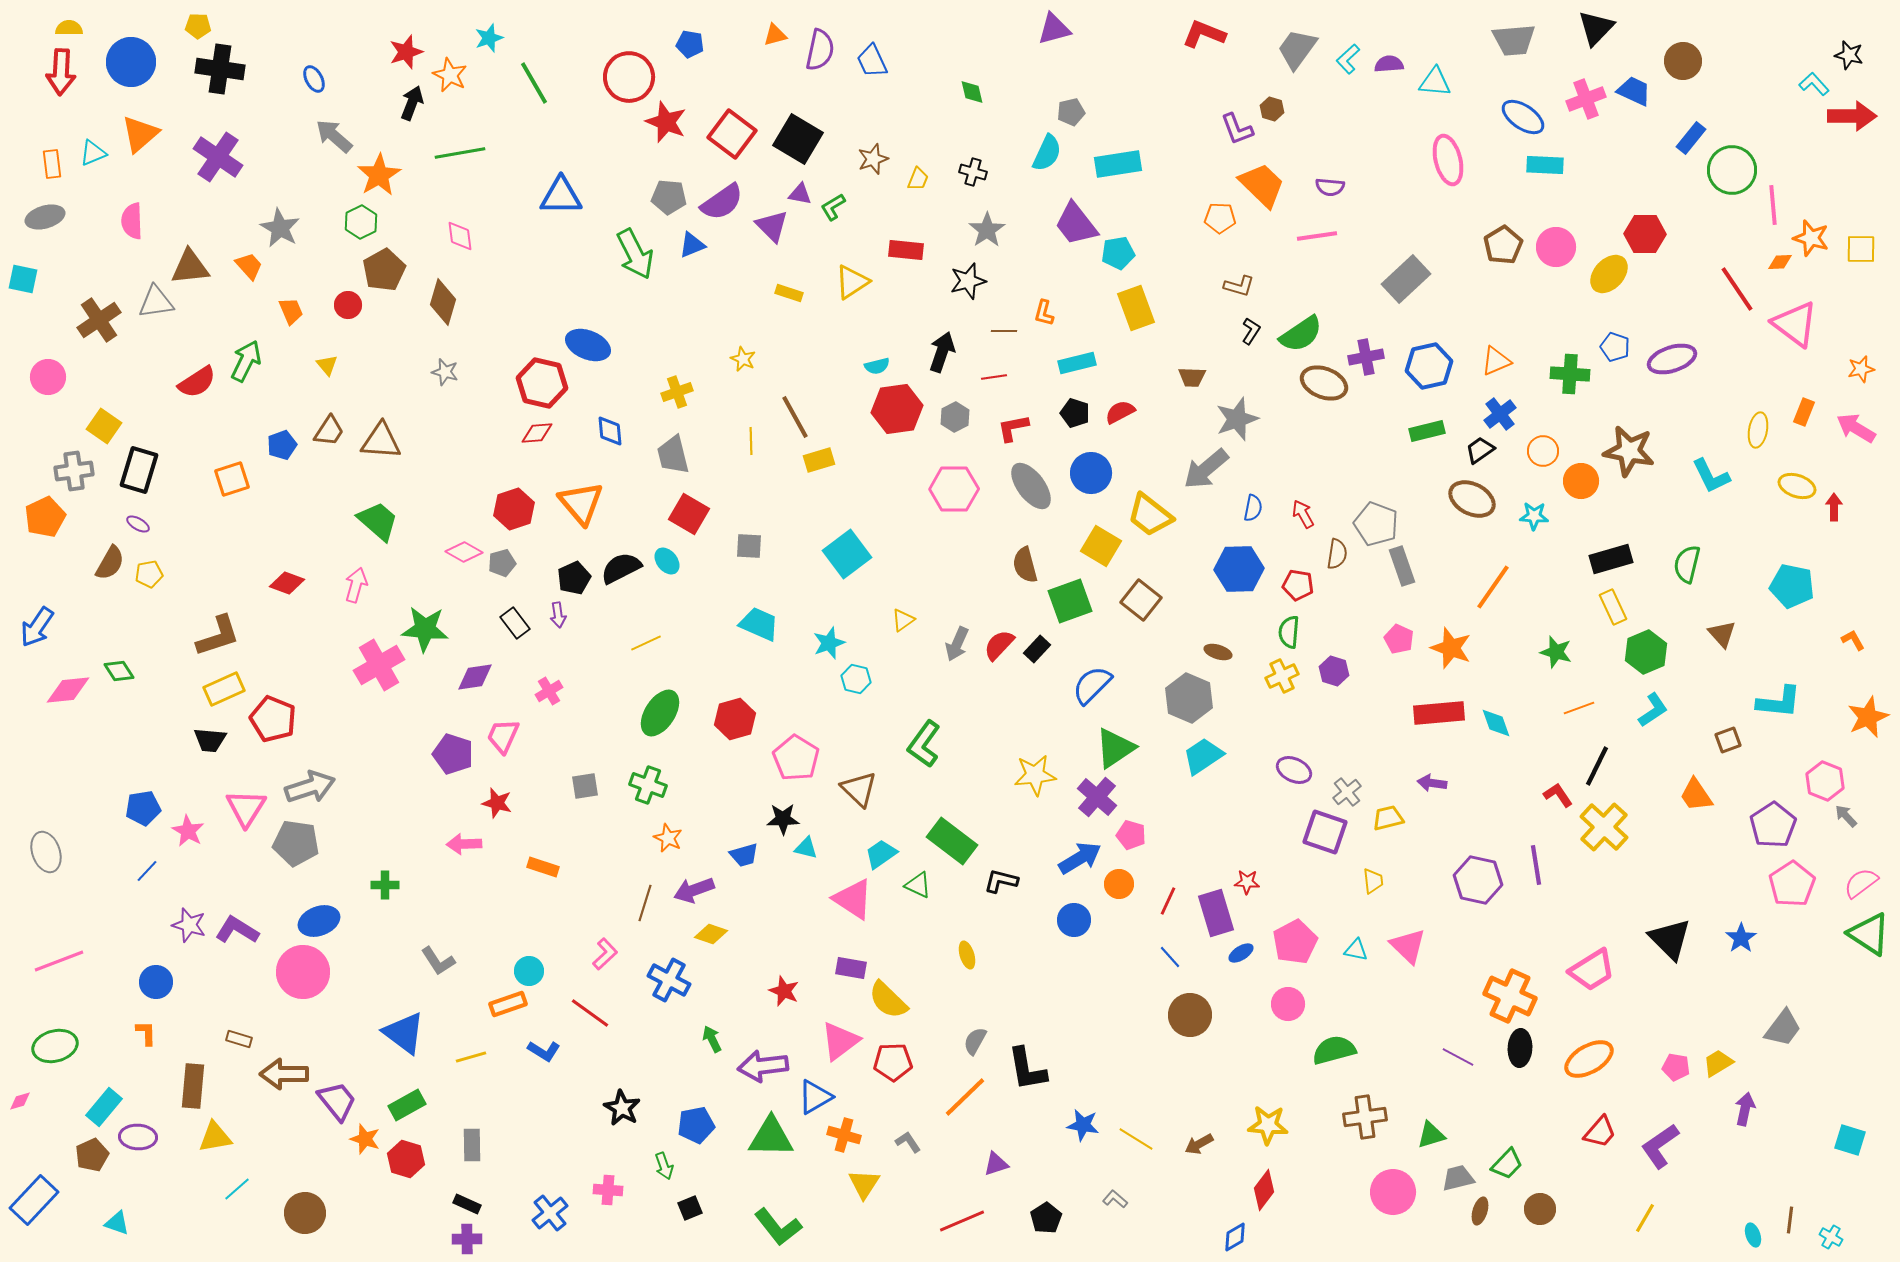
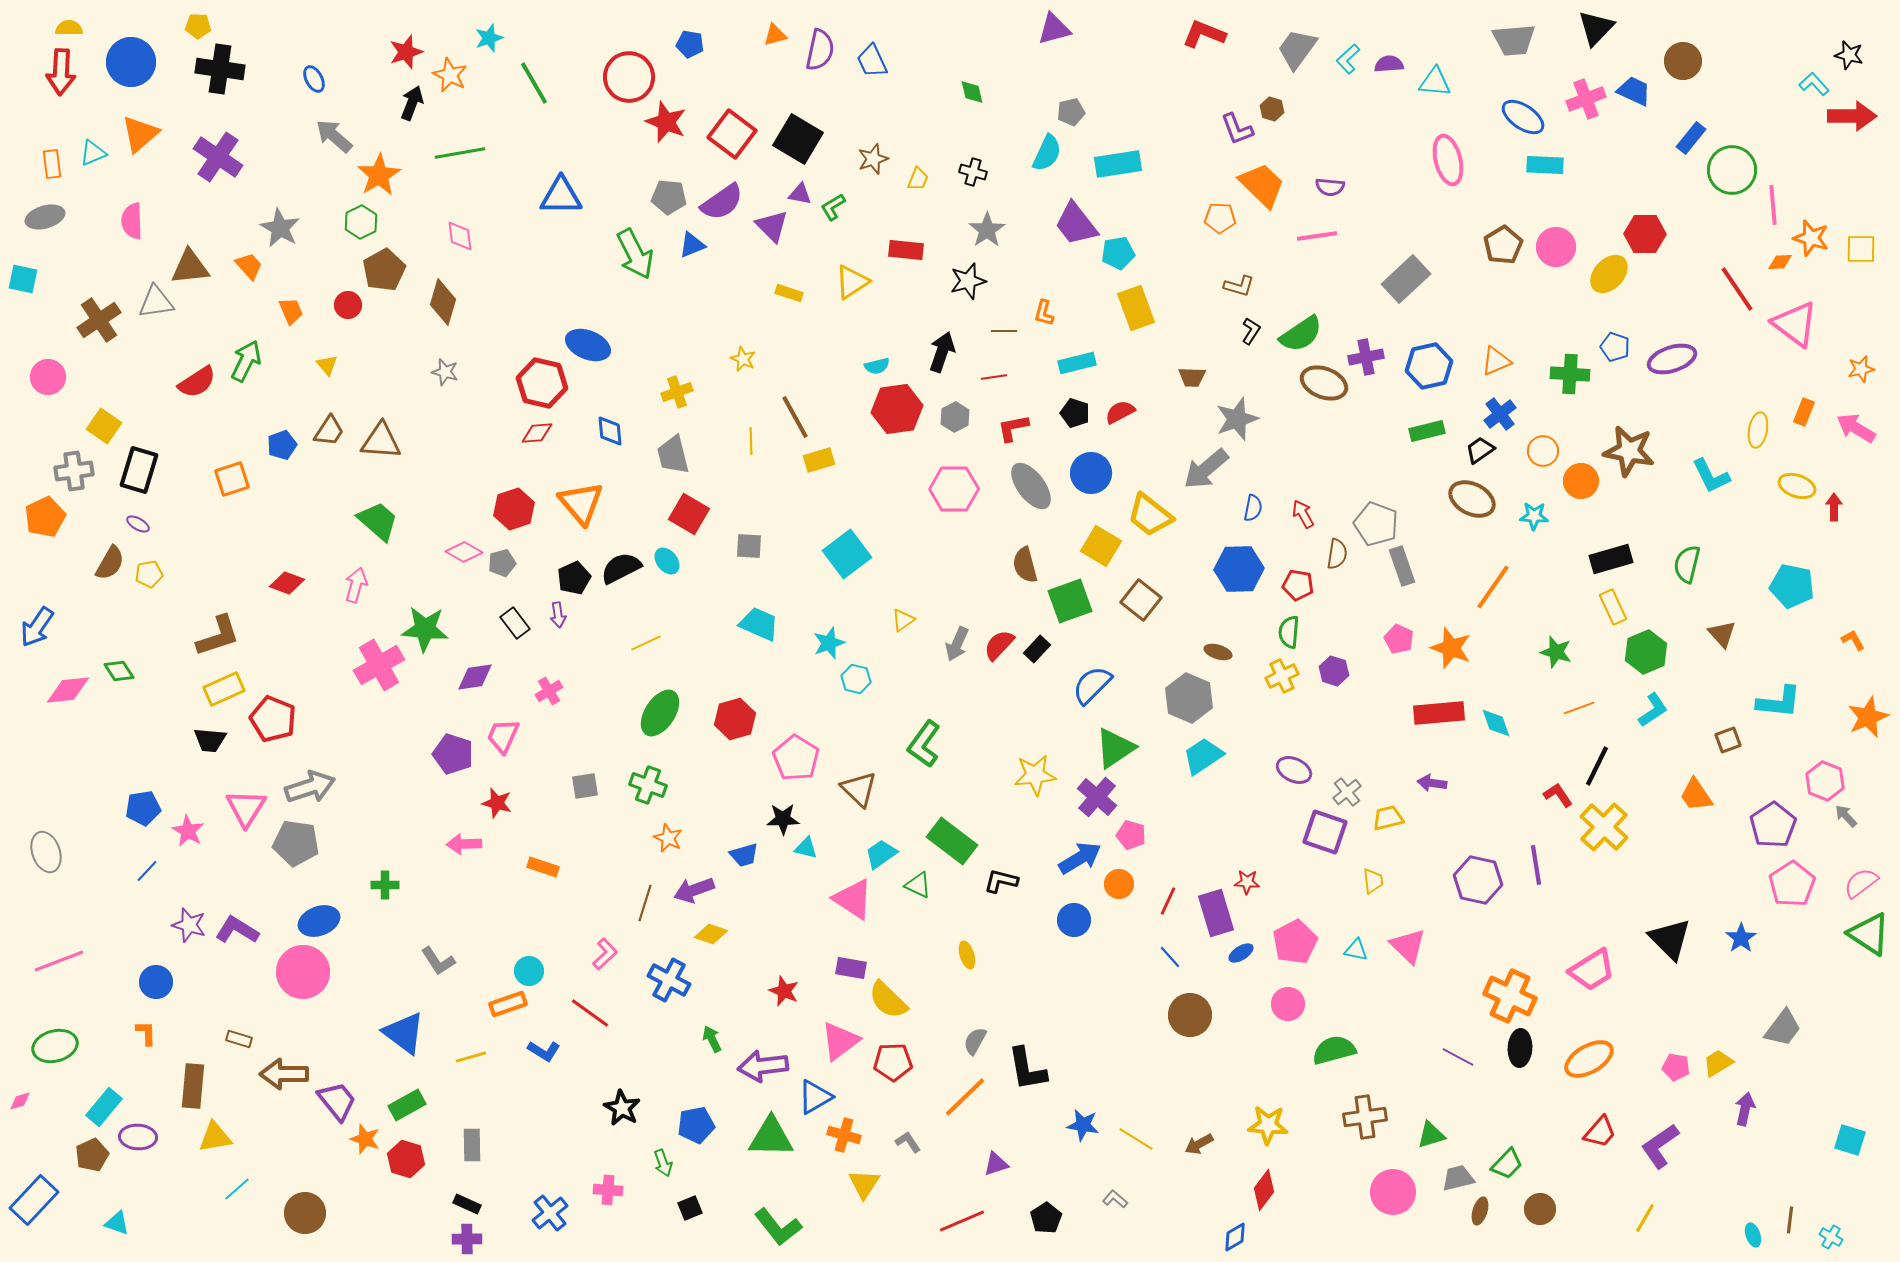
green arrow at (664, 1166): moved 1 px left, 3 px up
